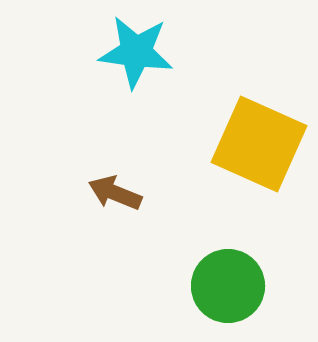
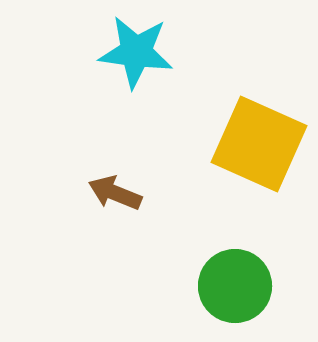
green circle: moved 7 px right
